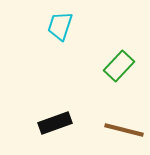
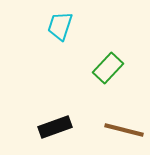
green rectangle: moved 11 px left, 2 px down
black rectangle: moved 4 px down
